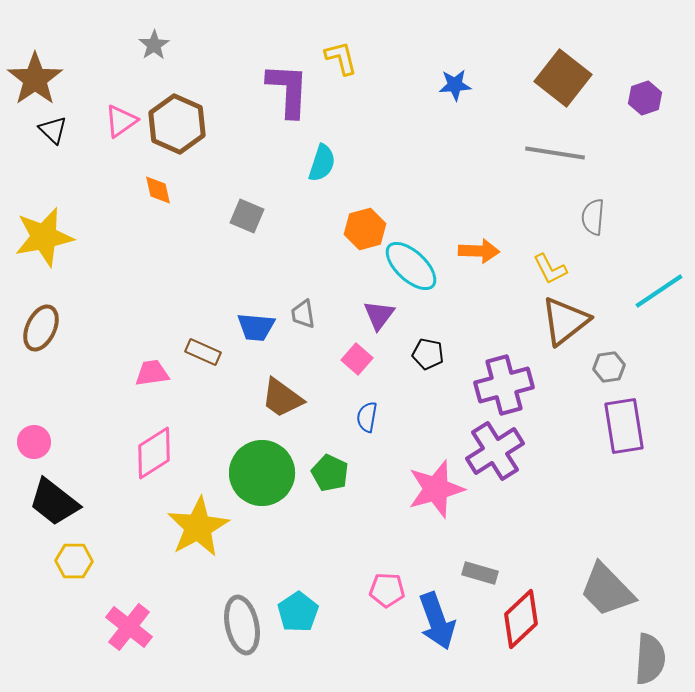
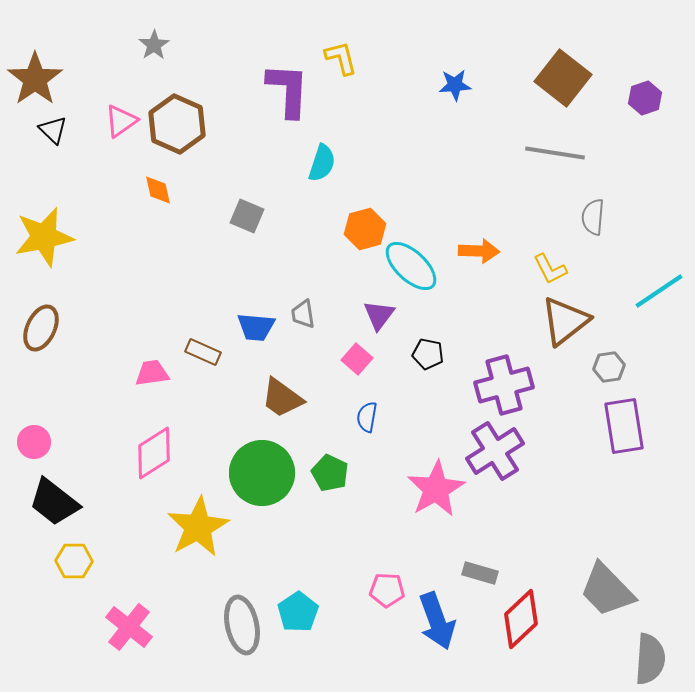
pink star at (436, 489): rotated 14 degrees counterclockwise
